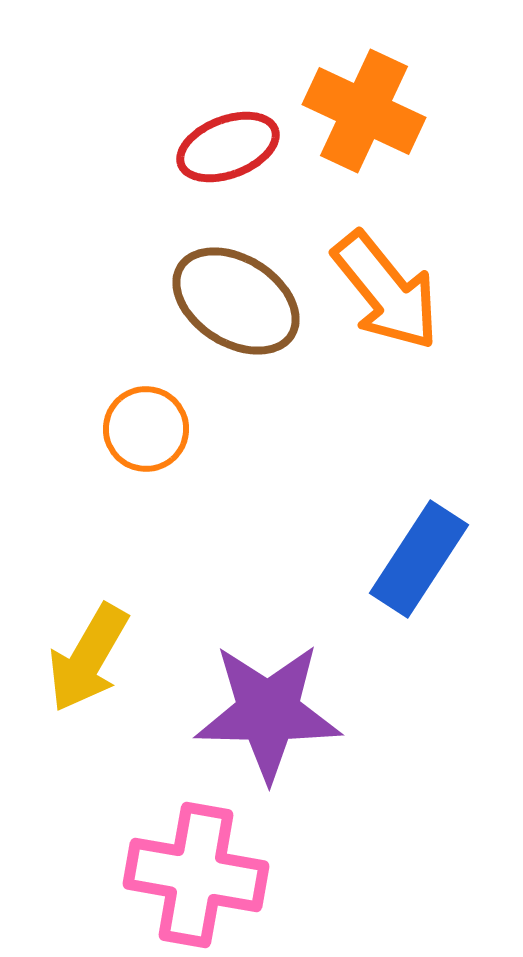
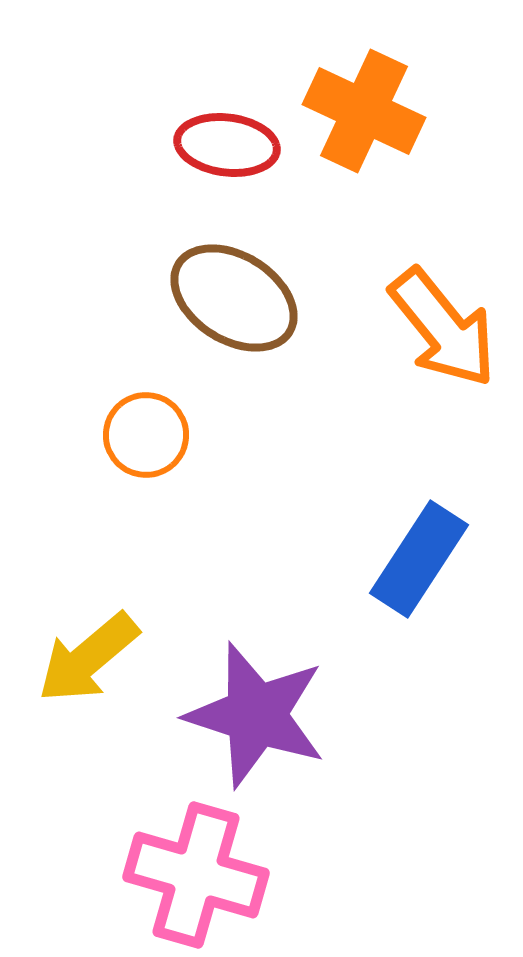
red ellipse: moved 1 px left, 2 px up; rotated 28 degrees clockwise
orange arrow: moved 57 px right, 37 px down
brown ellipse: moved 2 px left, 3 px up
orange circle: moved 6 px down
yellow arrow: rotated 20 degrees clockwise
purple star: moved 12 px left, 3 px down; rotated 17 degrees clockwise
pink cross: rotated 6 degrees clockwise
